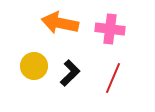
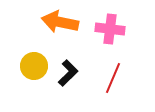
orange arrow: moved 1 px up
black L-shape: moved 2 px left
